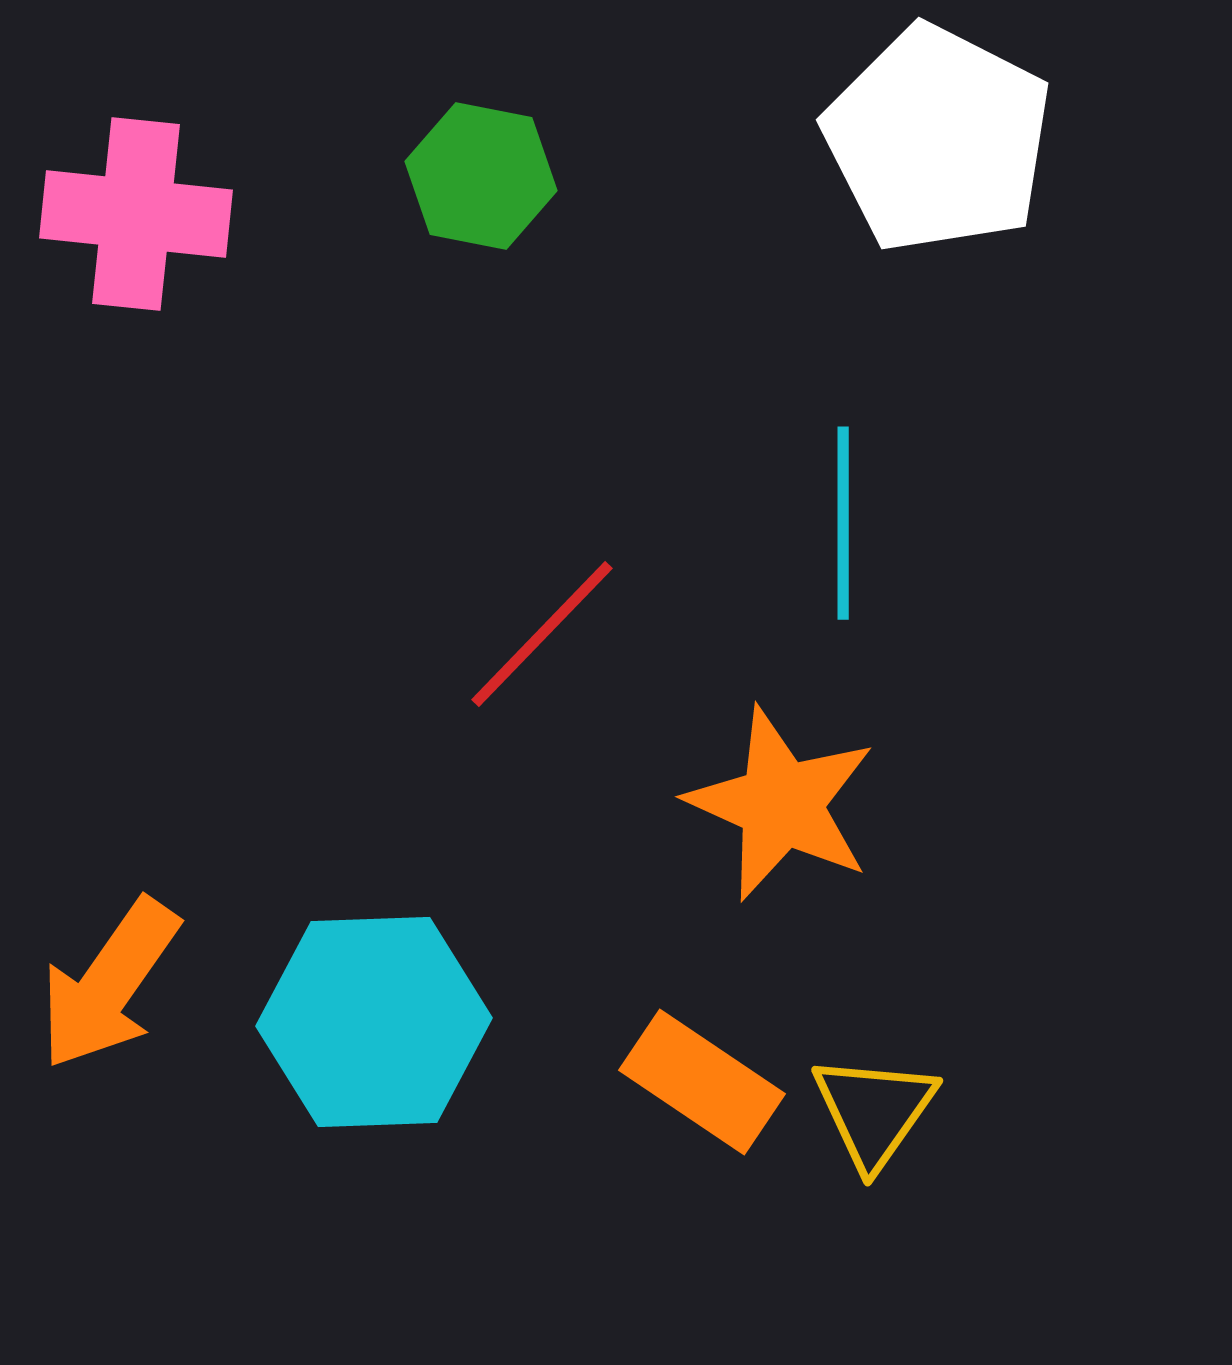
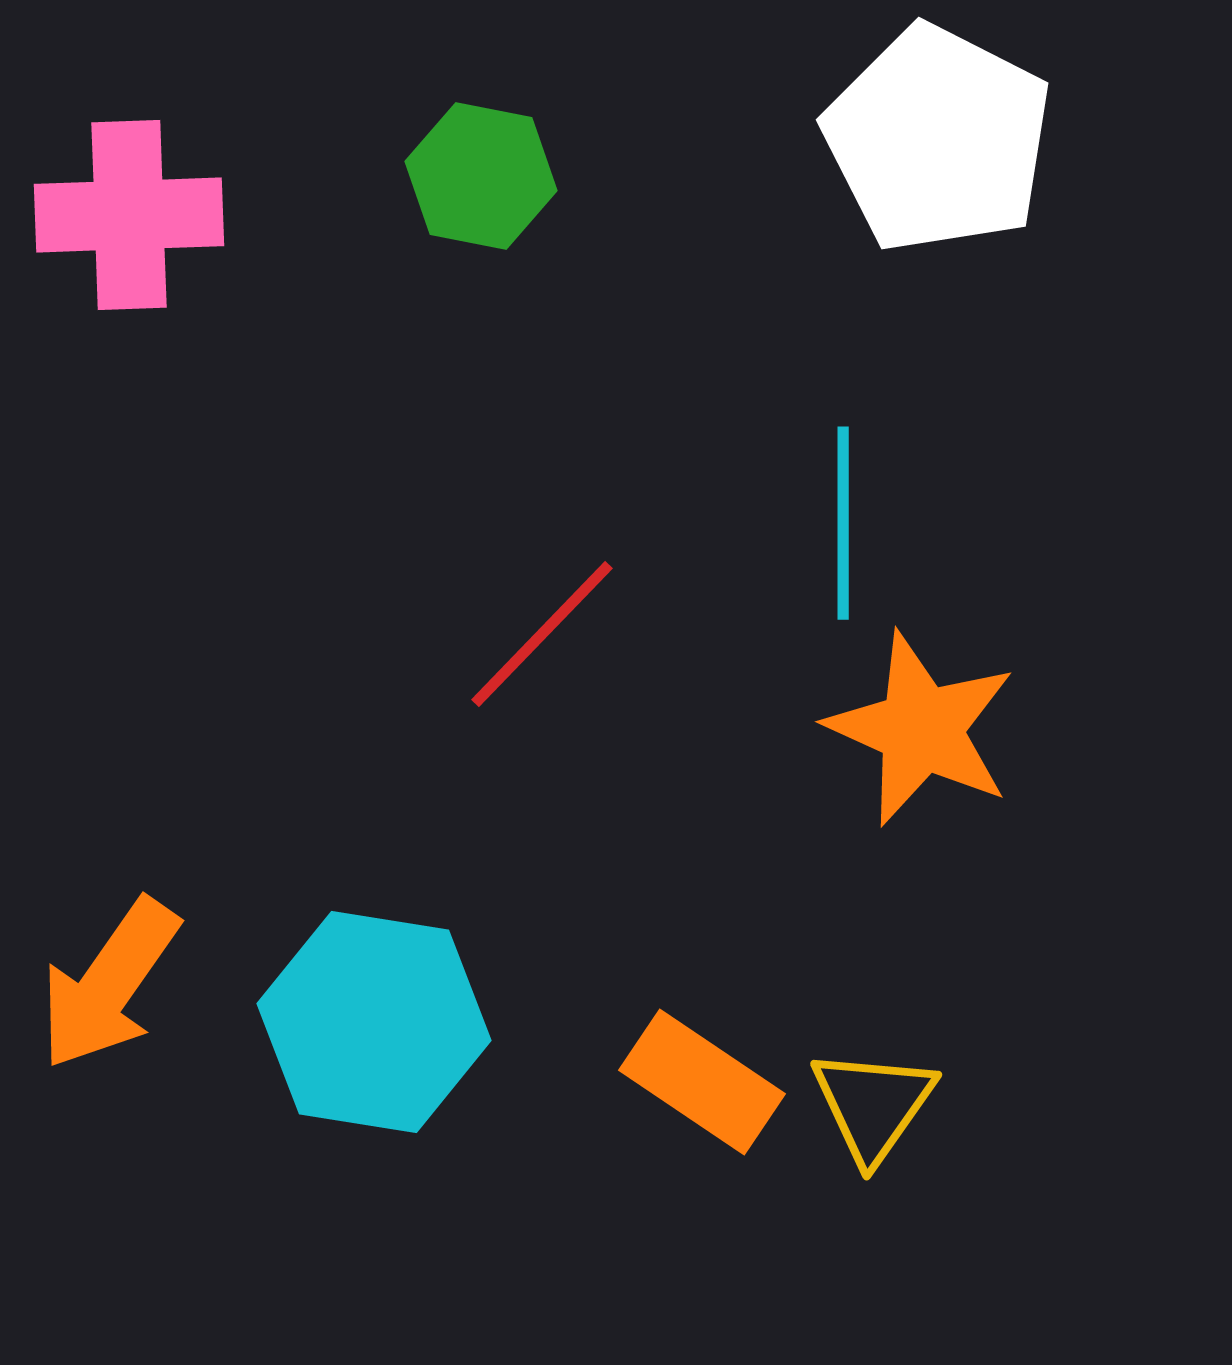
pink cross: moved 7 px left, 1 px down; rotated 8 degrees counterclockwise
orange star: moved 140 px right, 75 px up
cyan hexagon: rotated 11 degrees clockwise
yellow triangle: moved 1 px left, 6 px up
